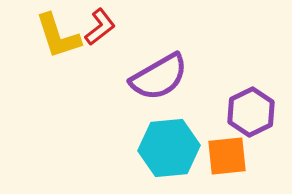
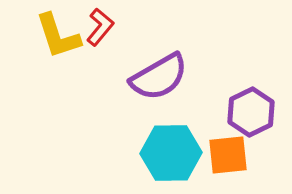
red L-shape: rotated 12 degrees counterclockwise
cyan hexagon: moved 2 px right, 5 px down; rotated 4 degrees clockwise
orange square: moved 1 px right, 1 px up
